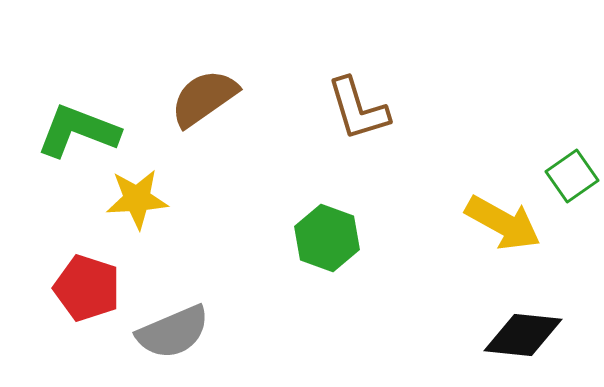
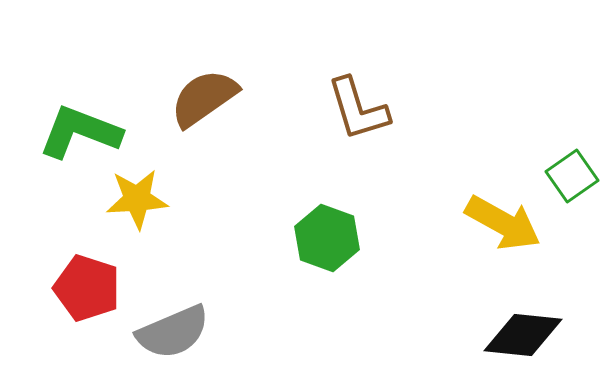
green L-shape: moved 2 px right, 1 px down
